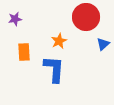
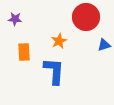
purple star: rotated 16 degrees clockwise
blue triangle: moved 1 px right, 1 px down; rotated 24 degrees clockwise
blue L-shape: moved 2 px down
